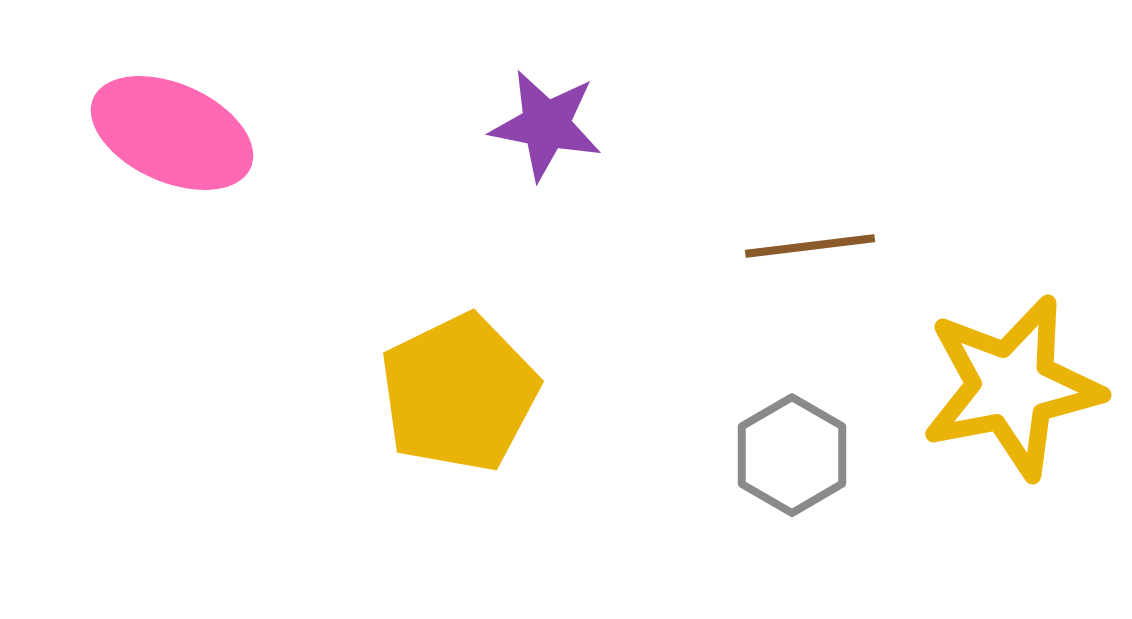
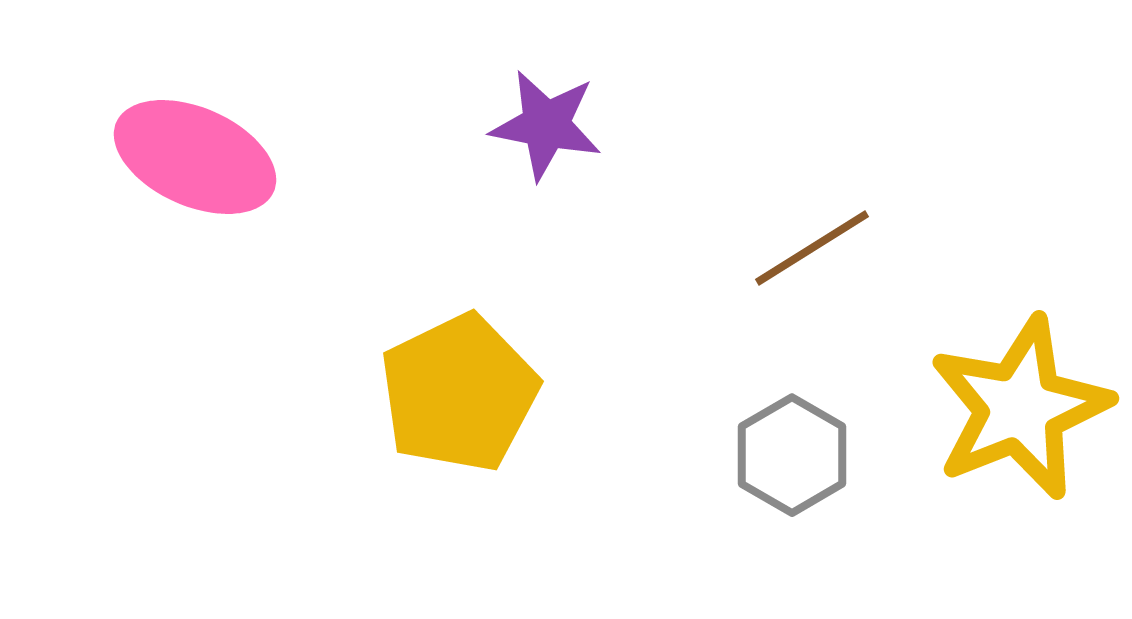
pink ellipse: moved 23 px right, 24 px down
brown line: moved 2 px right, 2 px down; rotated 25 degrees counterclockwise
yellow star: moved 8 px right, 21 px down; rotated 11 degrees counterclockwise
